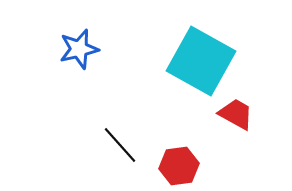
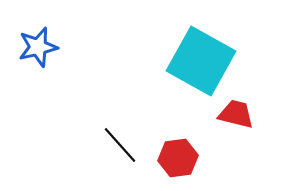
blue star: moved 41 px left, 2 px up
red trapezoid: rotated 15 degrees counterclockwise
red hexagon: moved 1 px left, 8 px up
